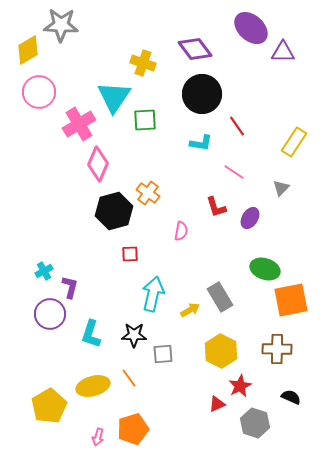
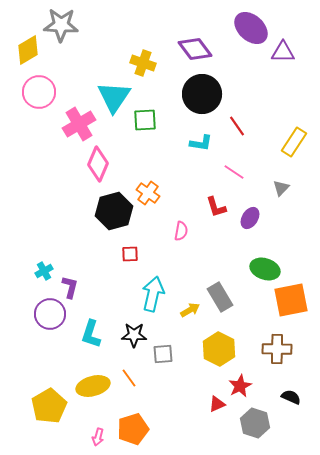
yellow hexagon at (221, 351): moved 2 px left, 2 px up
